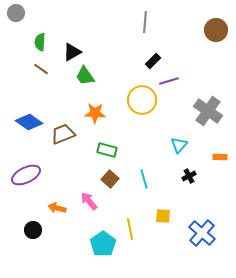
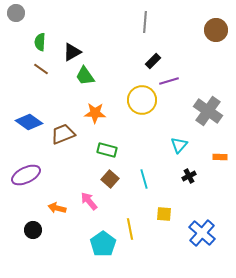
yellow square: moved 1 px right, 2 px up
